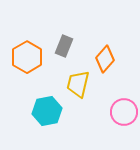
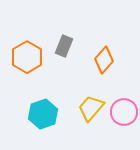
orange diamond: moved 1 px left, 1 px down
yellow trapezoid: moved 13 px right, 24 px down; rotated 28 degrees clockwise
cyan hexagon: moved 4 px left, 3 px down; rotated 8 degrees counterclockwise
